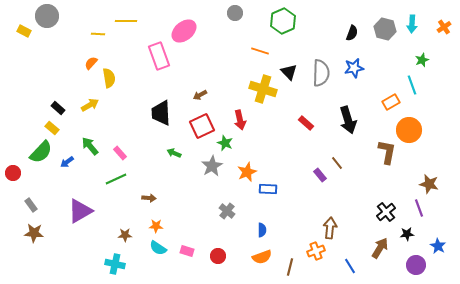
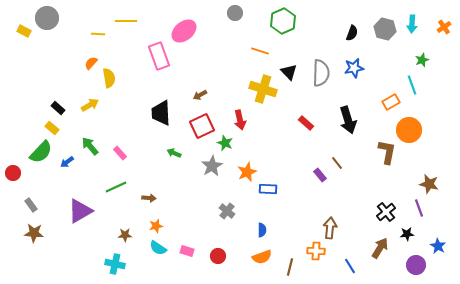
gray circle at (47, 16): moved 2 px down
green line at (116, 179): moved 8 px down
orange star at (156, 226): rotated 16 degrees counterclockwise
orange cross at (316, 251): rotated 24 degrees clockwise
